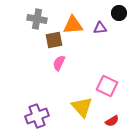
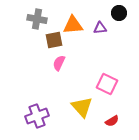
pink square: moved 2 px up
